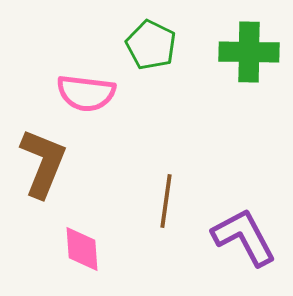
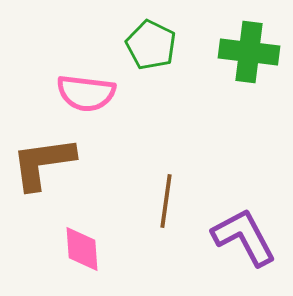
green cross: rotated 6 degrees clockwise
brown L-shape: rotated 120 degrees counterclockwise
